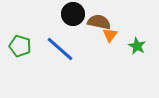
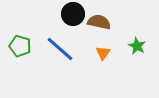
orange triangle: moved 7 px left, 18 px down
